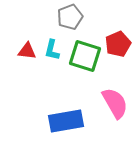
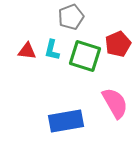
gray pentagon: moved 1 px right
